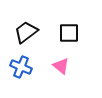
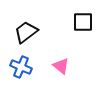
black square: moved 14 px right, 11 px up
